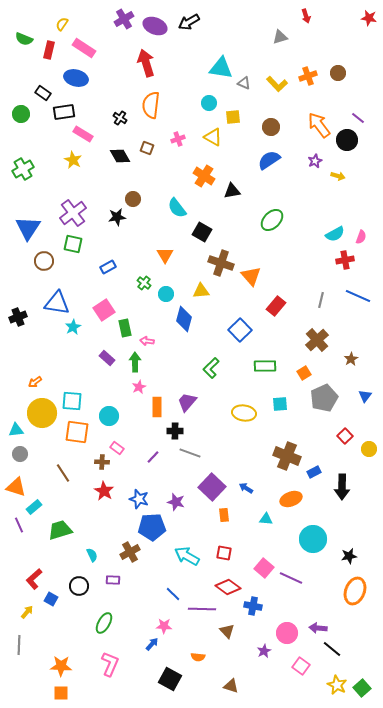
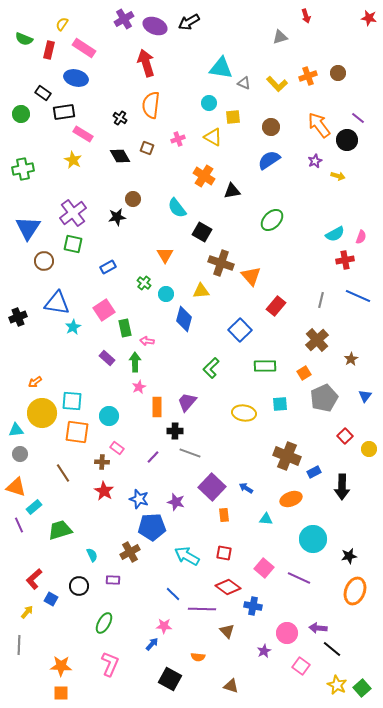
green cross at (23, 169): rotated 20 degrees clockwise
purple line at (291, 578): moved 8 px right
